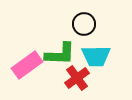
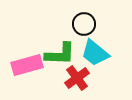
cyan trapezoid: moved 1 px left, 3 px up; rotated 40 degrees clockwise
pink rectangle: rotated 20 degrees clockwise
